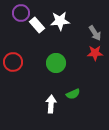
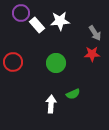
red star: moved 3 px left, 1 px down
